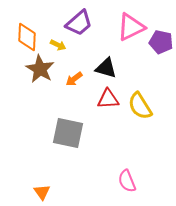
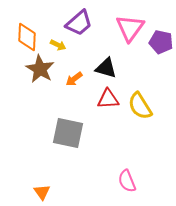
pink triangle: moved 1 px left, 1 px down; rotated 28 degrees counterclockwise
